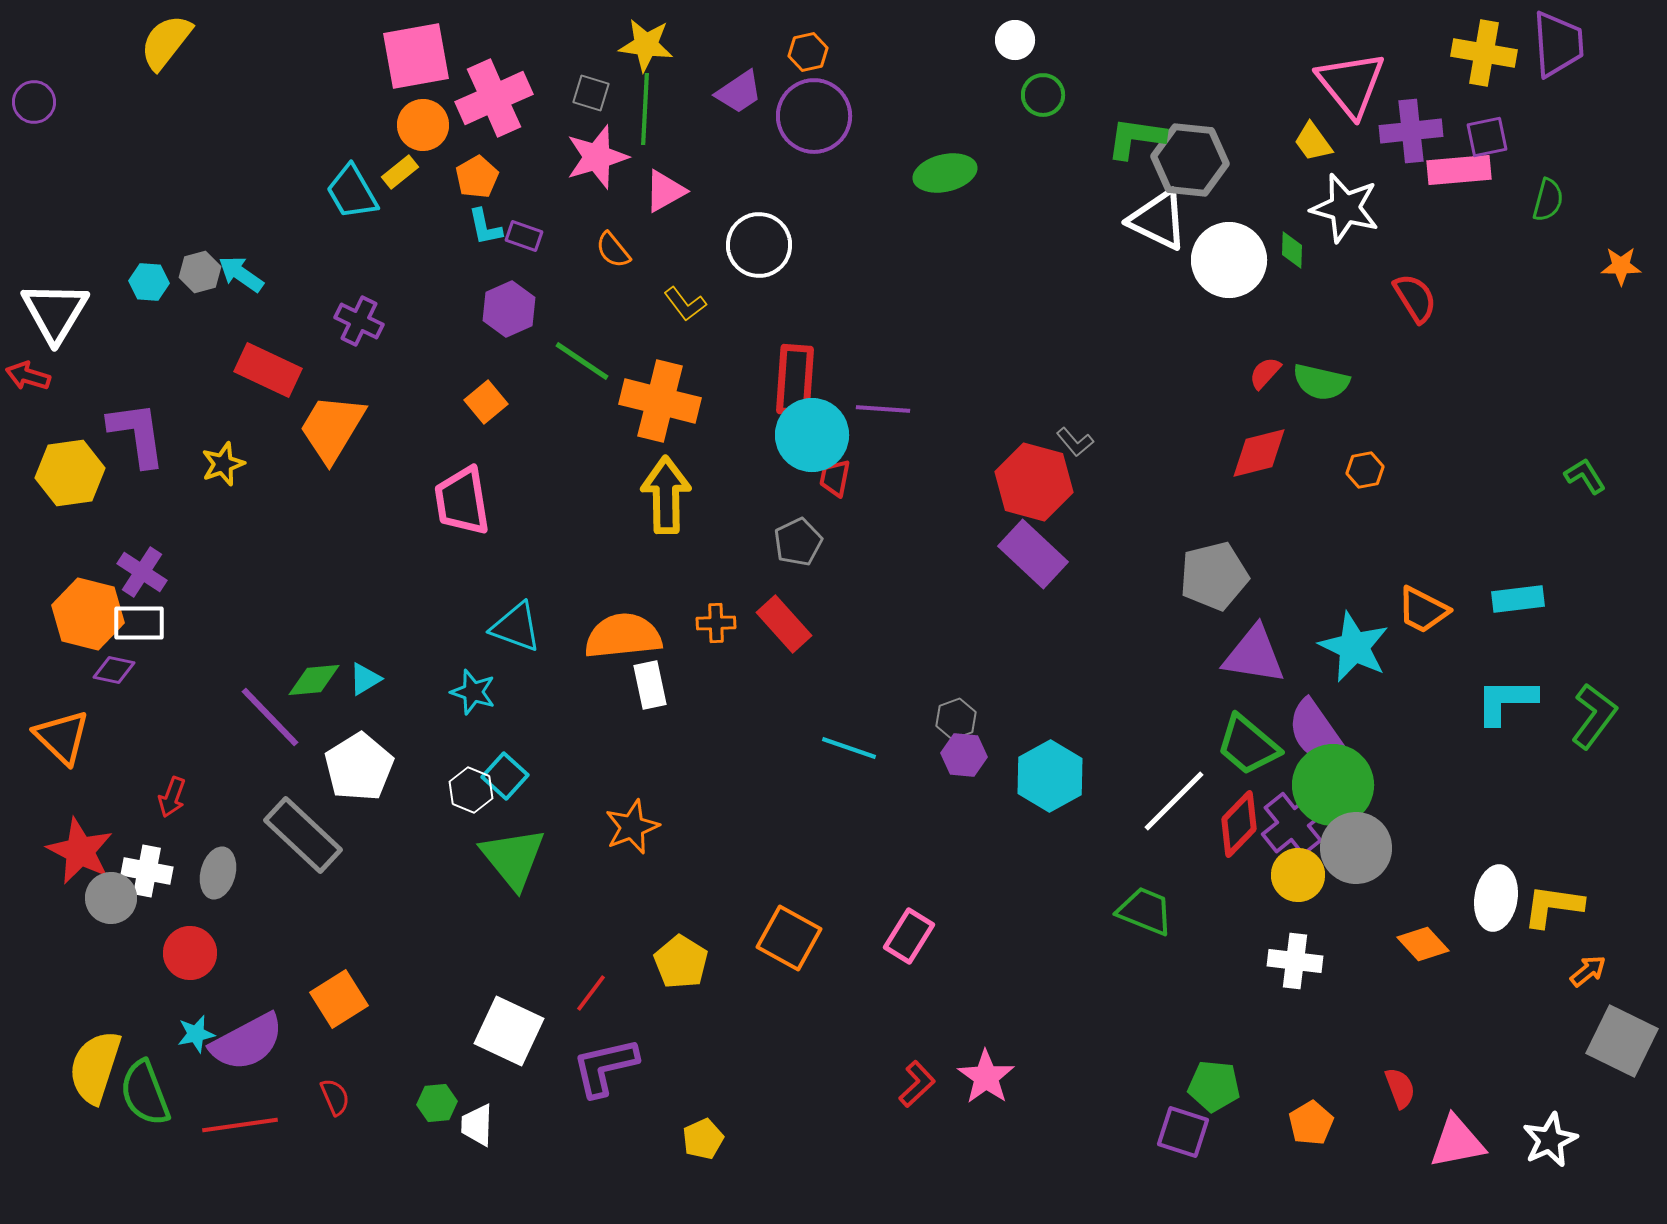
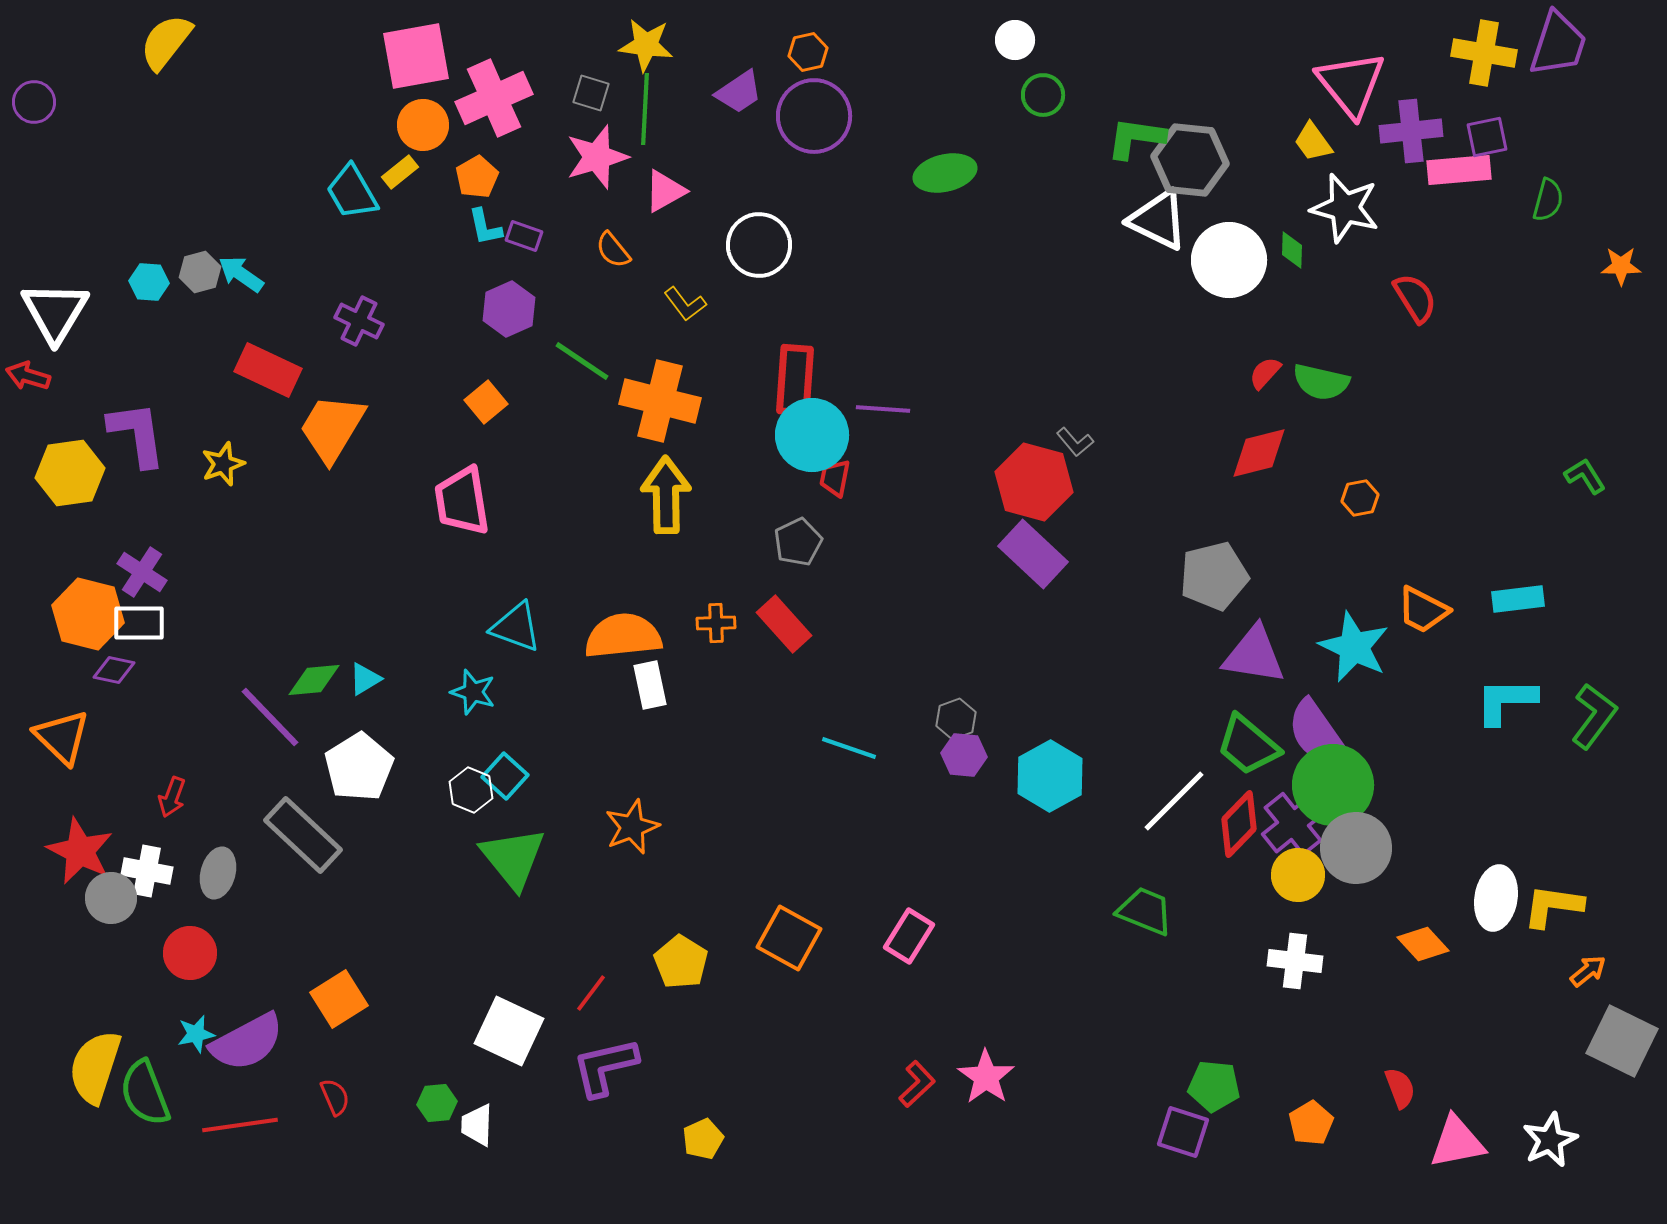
purple trapezoid at (1558, 44): rotated 22 degrees clockwise
orange hexagon at (1365, 470): moved 5 px left, 28 px down
